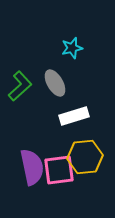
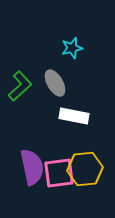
white rectangle: rotated 28 degrees clockwise
yellow hexagon: moved 12 px down
pink square: moved 3 px down
